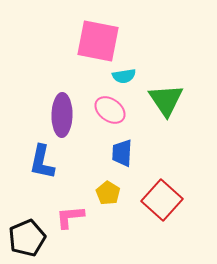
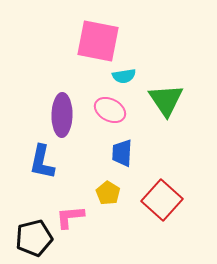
pink ellipse: rotated 8 degrees counterclockwise
black pentagon: moved 7 px right; rotated 9 degrees clockwise
